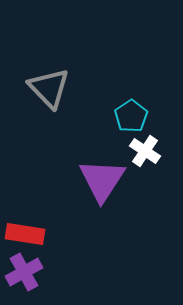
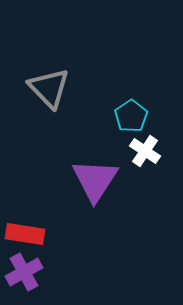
purple triangle: moved 7 px left
